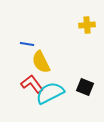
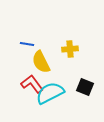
yellow cross: moved 17 px left, 24 px down
